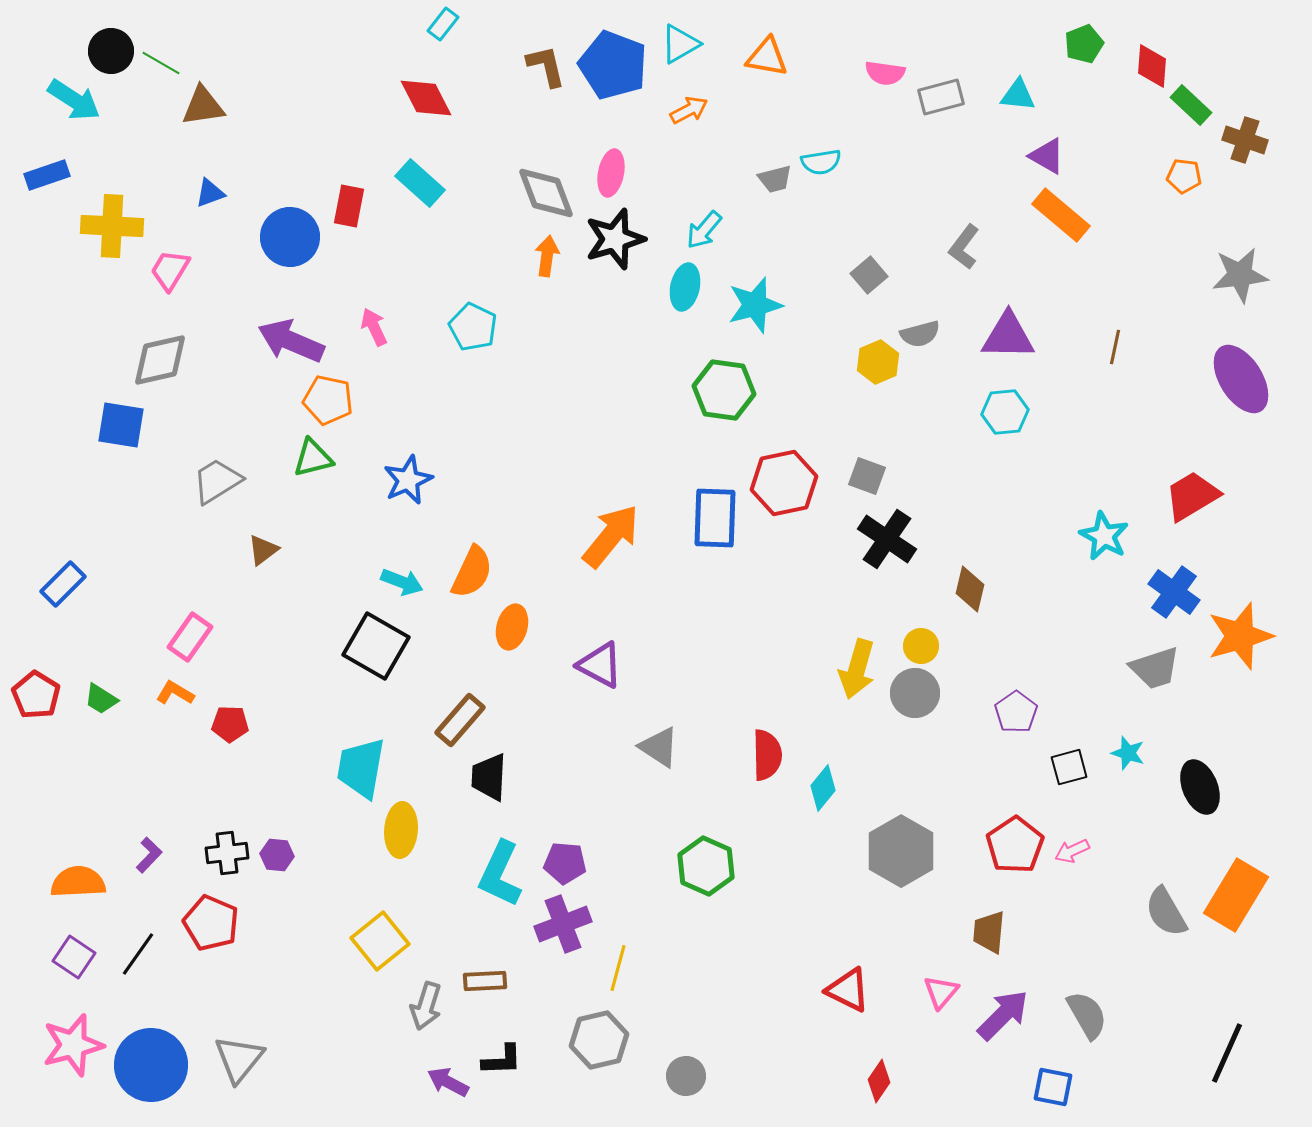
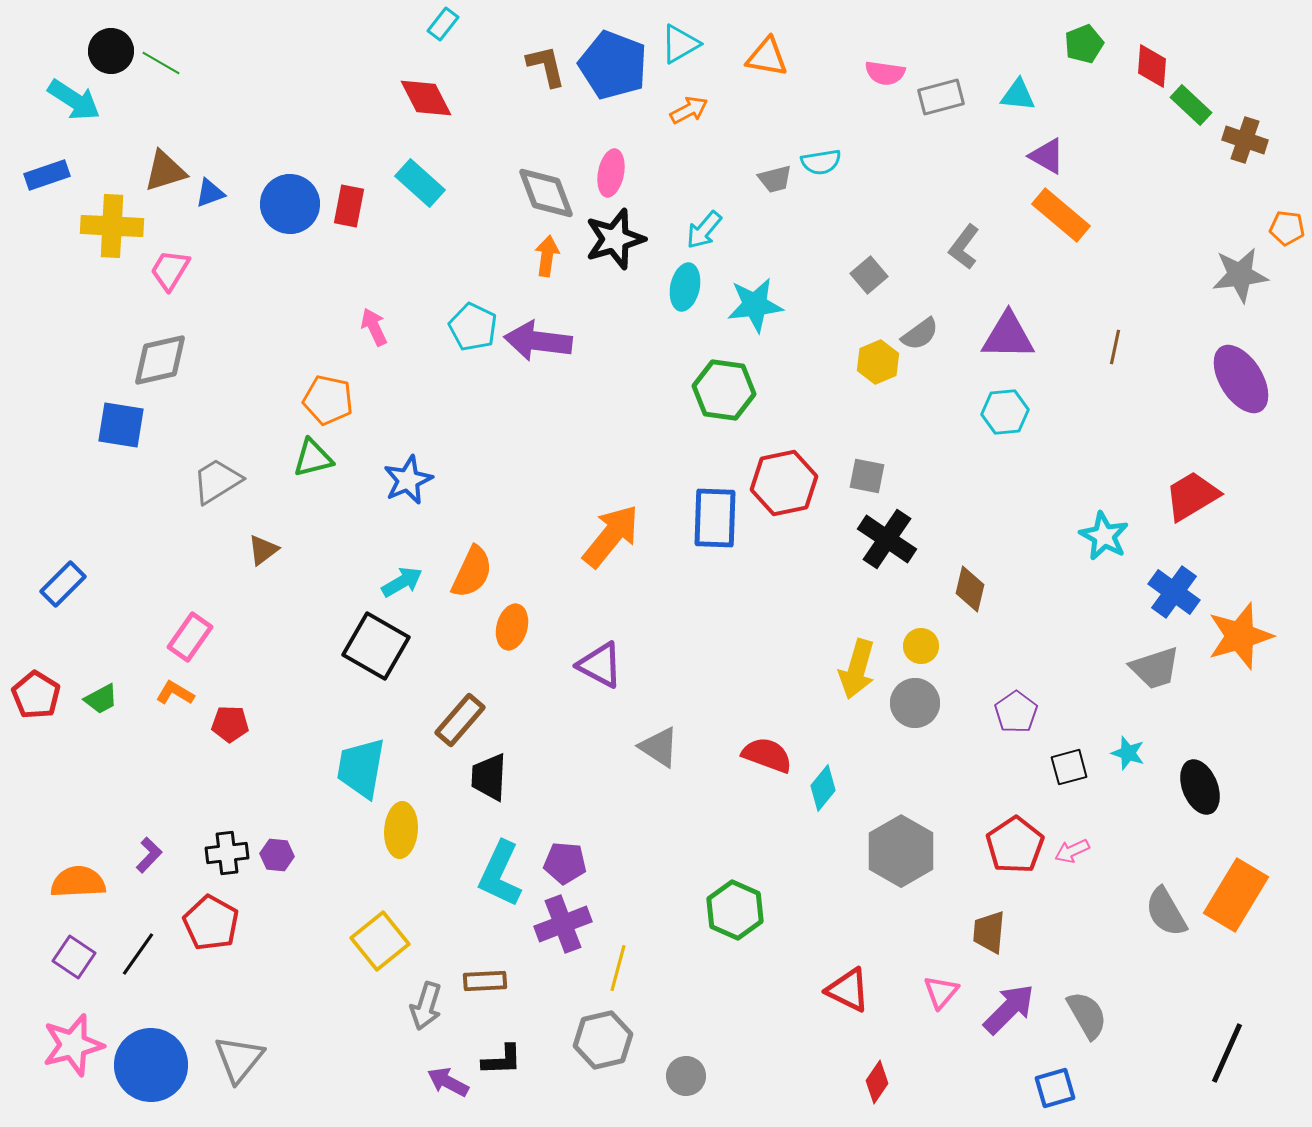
brown triangle at (203, 106): moved 38 px left, 65 px down; rotated 9 degrees counterclockwise
orange pentagon at (1184, 176): moved 103 px right, 52 px down
blue circle at (290, 237): moved 33 px up
cyan star at (755, 305): rotated 8 degrees clockwise
gray semicircle at (920, 334): rotated 21 degrees counterclockwise
purple arrow at (291, 341): moved 247 px right; rotated 16 degrees counterclockwise
gray square at (867, 476): rotated 9 degrees counterclockwise
cyan arrow at (402, 582): rotated 51 degrees counterclockwise
gray circle at (915, 693): moved 10 px down
green trapezoid at (101, 699): rotated 60 degrees counterclockwise
red semicircle at (767, 755): rotated 69 degrees counterclockwise
green hexagon at (706, 866): moved 29 px right, 44 px down
red pentagon at (211, 923): rotated 6 degrees clockwise
purple arrow at (1003, 1015): moved 6 px right, 6 px up
gray hexagon at (599, 1040): moved 4 px right
red diamond at (879, 1081): moved 2 px left, 1 px down
blue square at (1053, 1087): moved 2 px right, 1 px down; rotated 27 degrees counterclockwise
